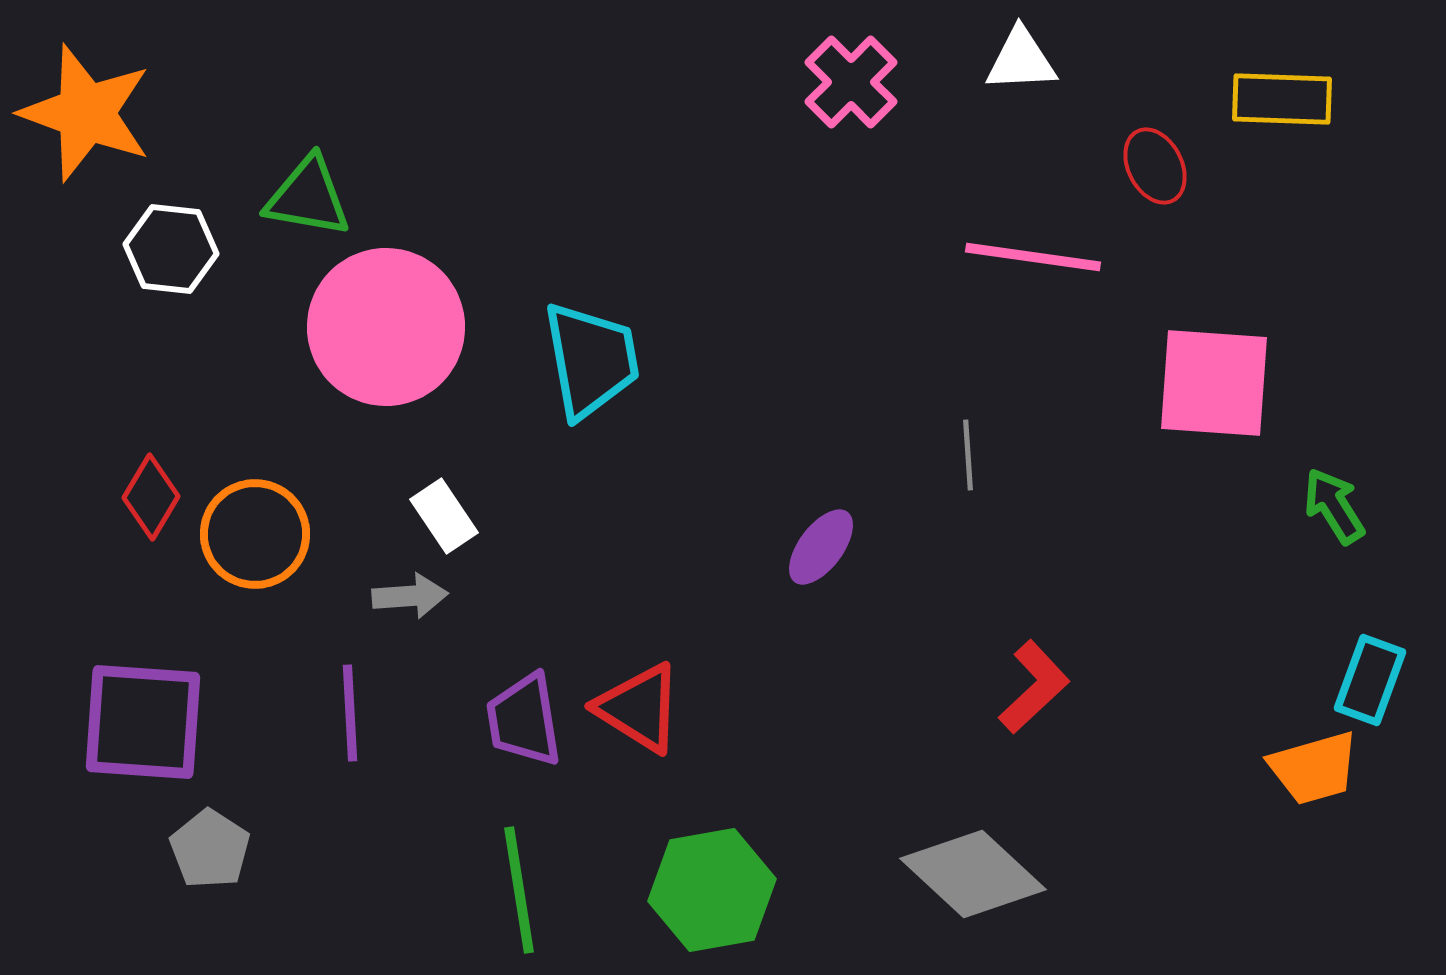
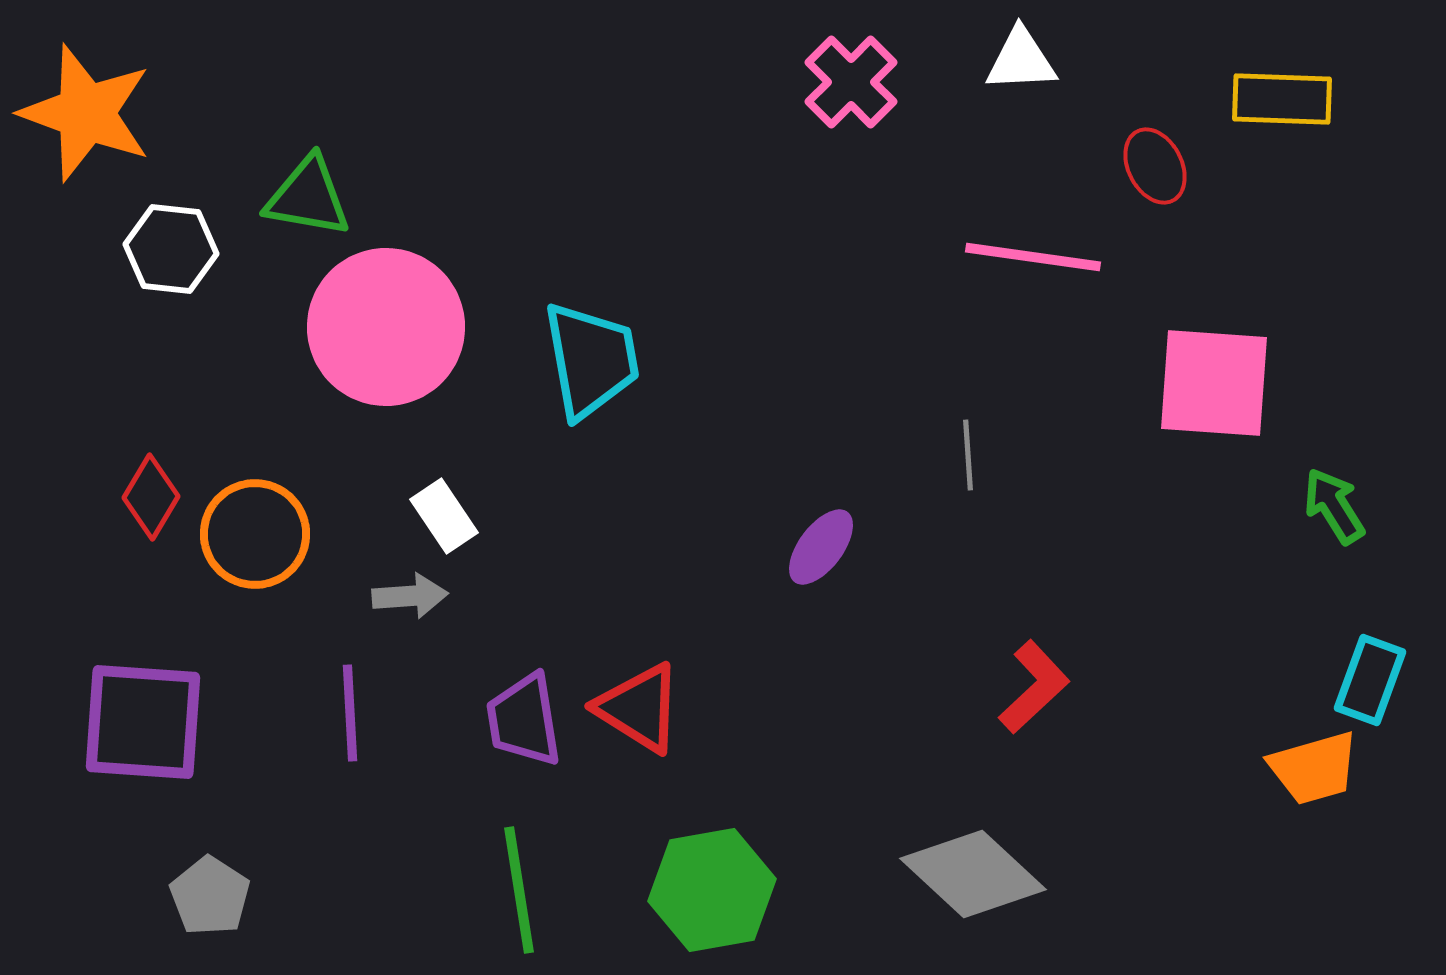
gray pentagon: moved 47 px down
